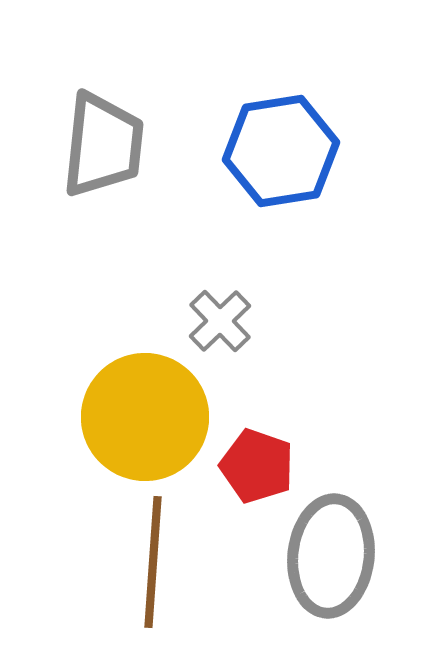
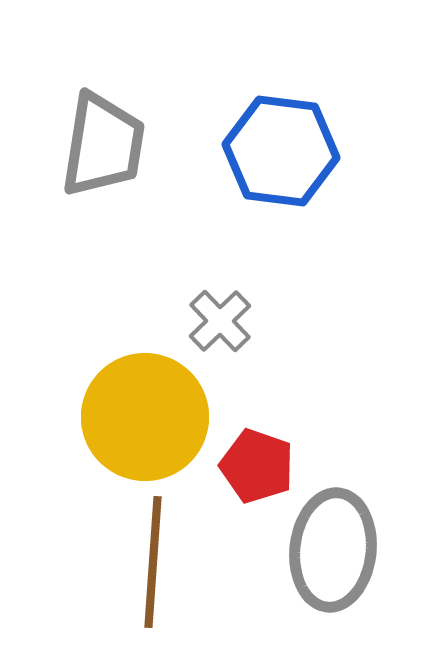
gray trapezoid: rotated 3 degrees clockwise
blue hexagon: rotated 16 degrees clockwise
gray ellipse: moved 2 px right, 6 px up
